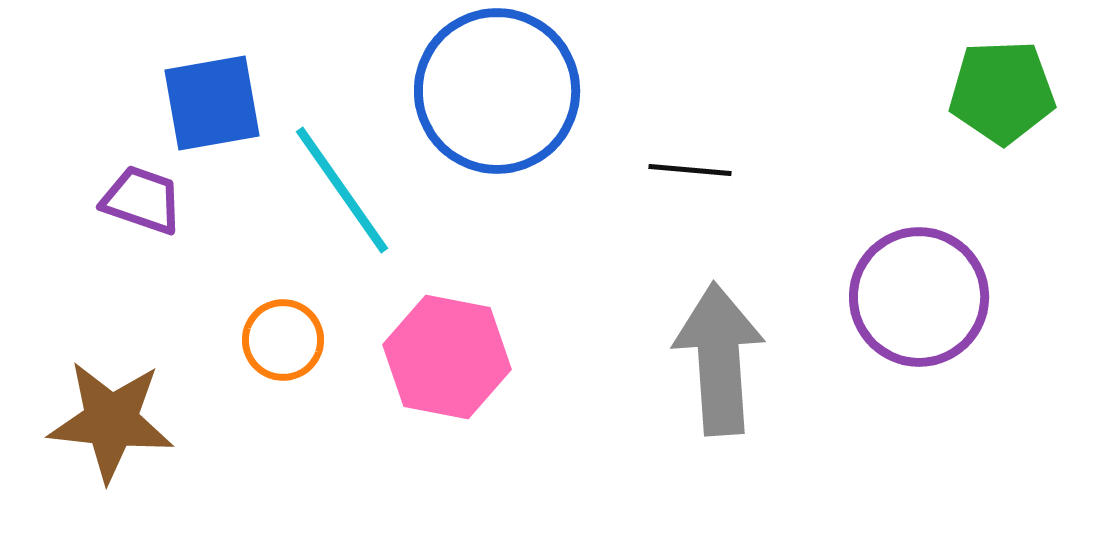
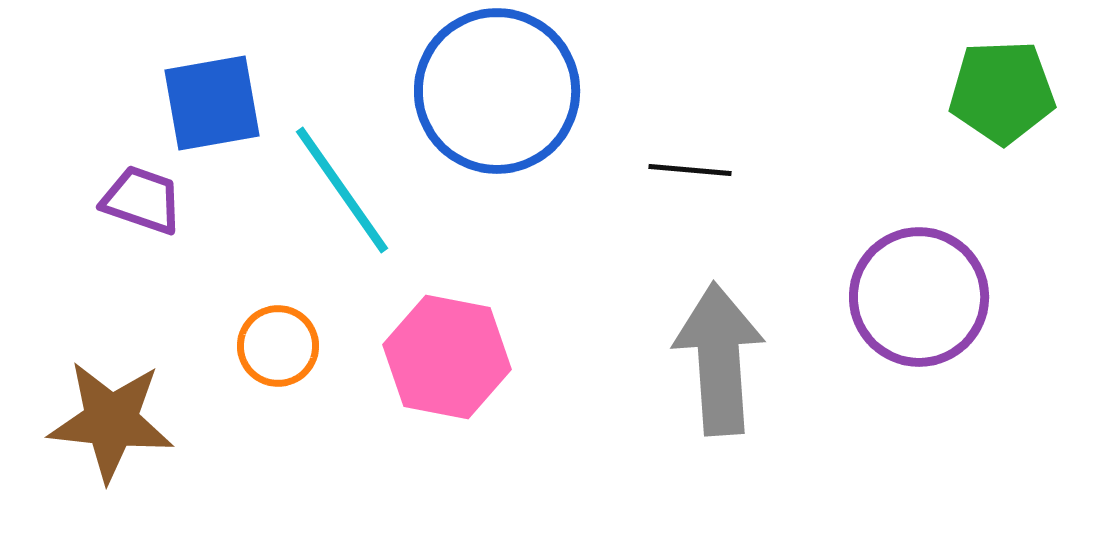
orange circle: moved 5 px left, 6 px down
